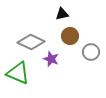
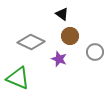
black triangle: rotated 48 degrees clockwise
gray circle: moved 4 px right
purple star: moved 8 px right
green triangle: moved 5 px down
